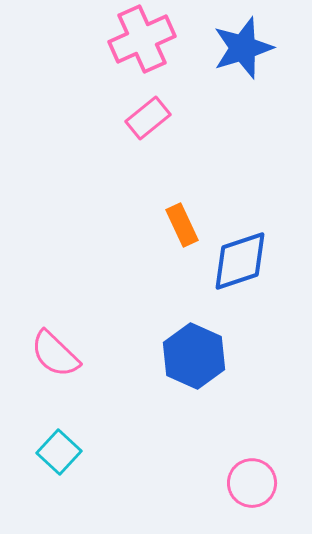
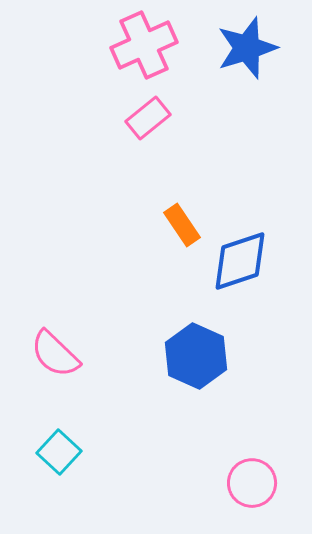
pink cross: moved 2 px right, 6 px down
blue star: moved 4 px right
orange rectangle: rotated 9 degrees counterclockwise
blue hexagon: moved 2 px right
